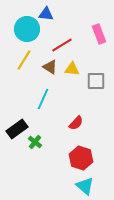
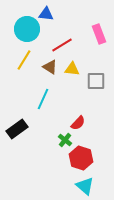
red semicircle: moved 2 px right
green cross: moved 30 px right, 2 px up
